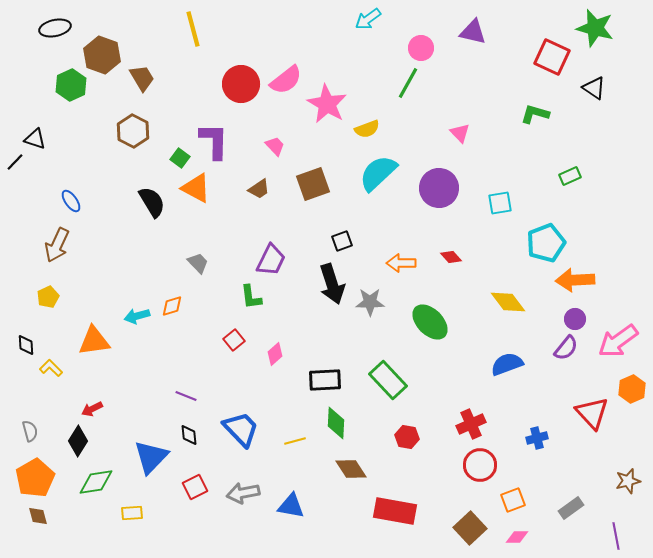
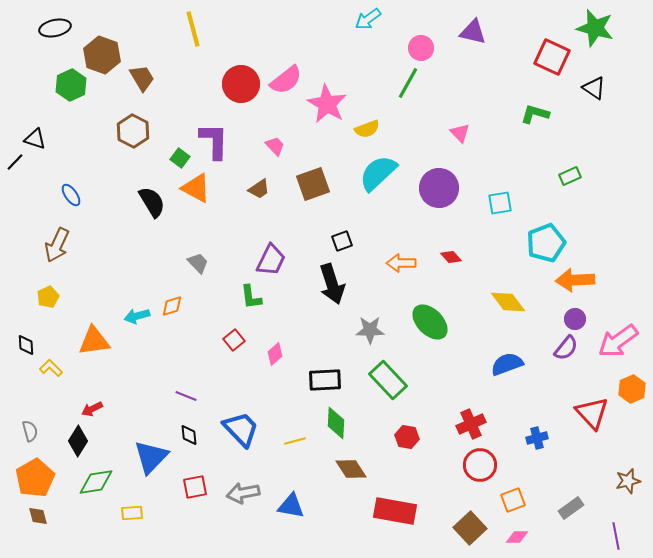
blue ellipse at (71, 201): moved 6 px up
gray star at (370, 302): moved 28 px down
red square at (195, 487): rotated 15 degrees clockwise
